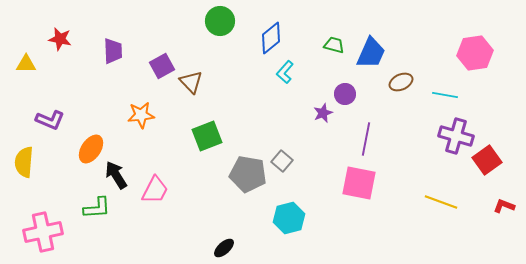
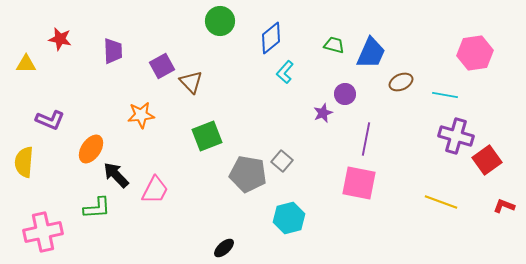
black arrow: rotated 12 degrees counterclockwise
